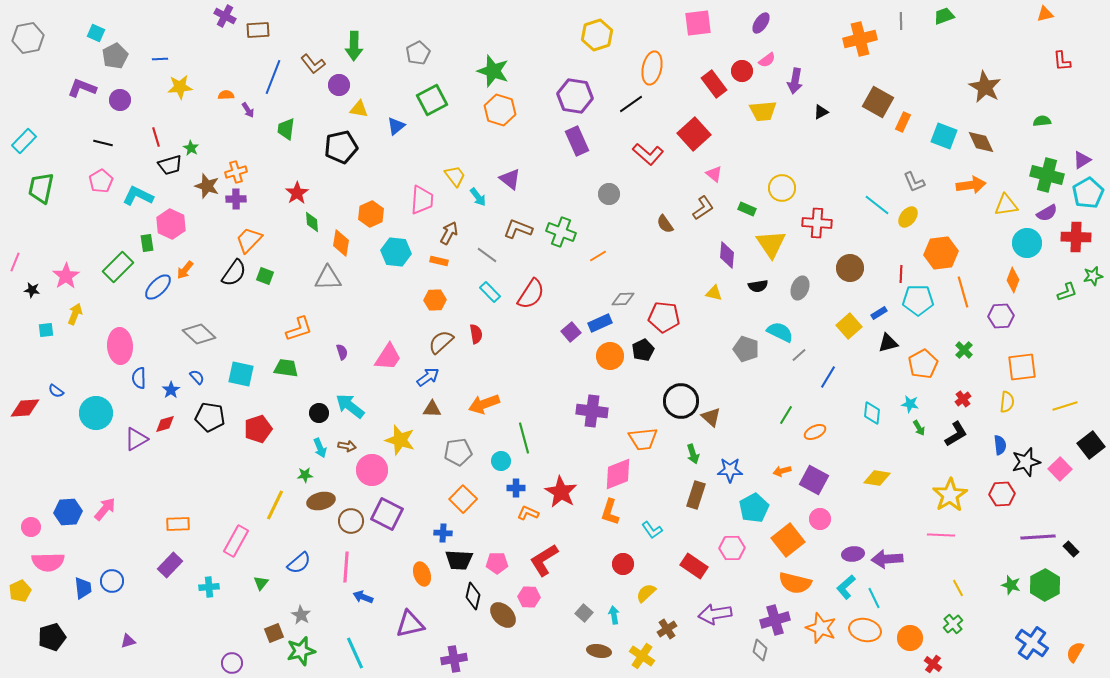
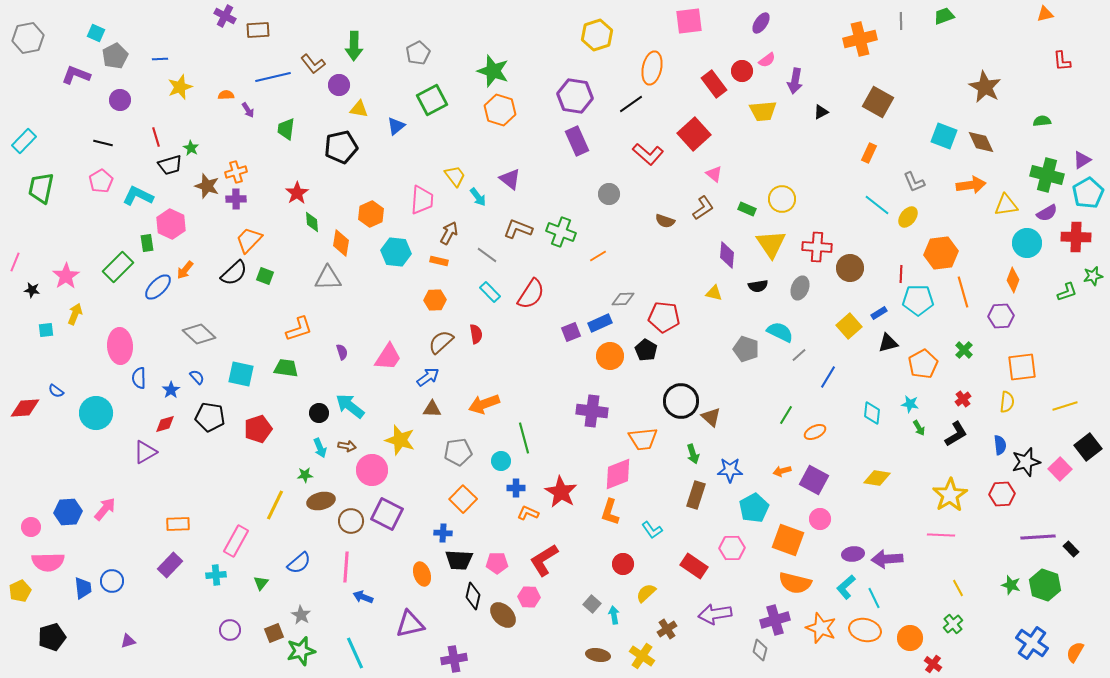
pink square at (698, 23): moved 9 px left, 2 px up
blue line at (273, 77): rotated 56 degrees clockwise
yellow star at (180, 87): rotated 15 degrees counterclockwise
purple L-shape at (82, 88): moved 6 px left, 13 px up
orange rectangle at (903, 122): moved 34 px left, 31 px down
yellow circle at (782, 188): moved 11 px down
red cross at (817, 223): moved 24 px down
brown semicircle at (665, 224): moved 3 px up; rotated 36 degrees counterclockwise
black semicircle at (234, 273): rotated 12 degrees clockwise
purple square at (571, 332): rotated 18 degrees clockwise
black pentagon at (643, 350): moved 3 px right; rotated 15 degrees counterclockwise
purple triangle at (136, 439): moved 9 px right, 13 px down
black square at (1091, 445): moved 3 px left, 2 px down
orange square at (788, 540): rotated 32 degrees counterclockwise
green hexagon at (1045, 585): rotated 12 degrees counterclockwise
cyan cross at (209, 587): moved 7 px right, 12 px up
gray square at (584, 613): moved 8 px right, 9 px up
brown ellipse at (599, 651): moved 1 px left, 4 px down
purple circle at (232, 663): moved 2 px left, 33 px up
